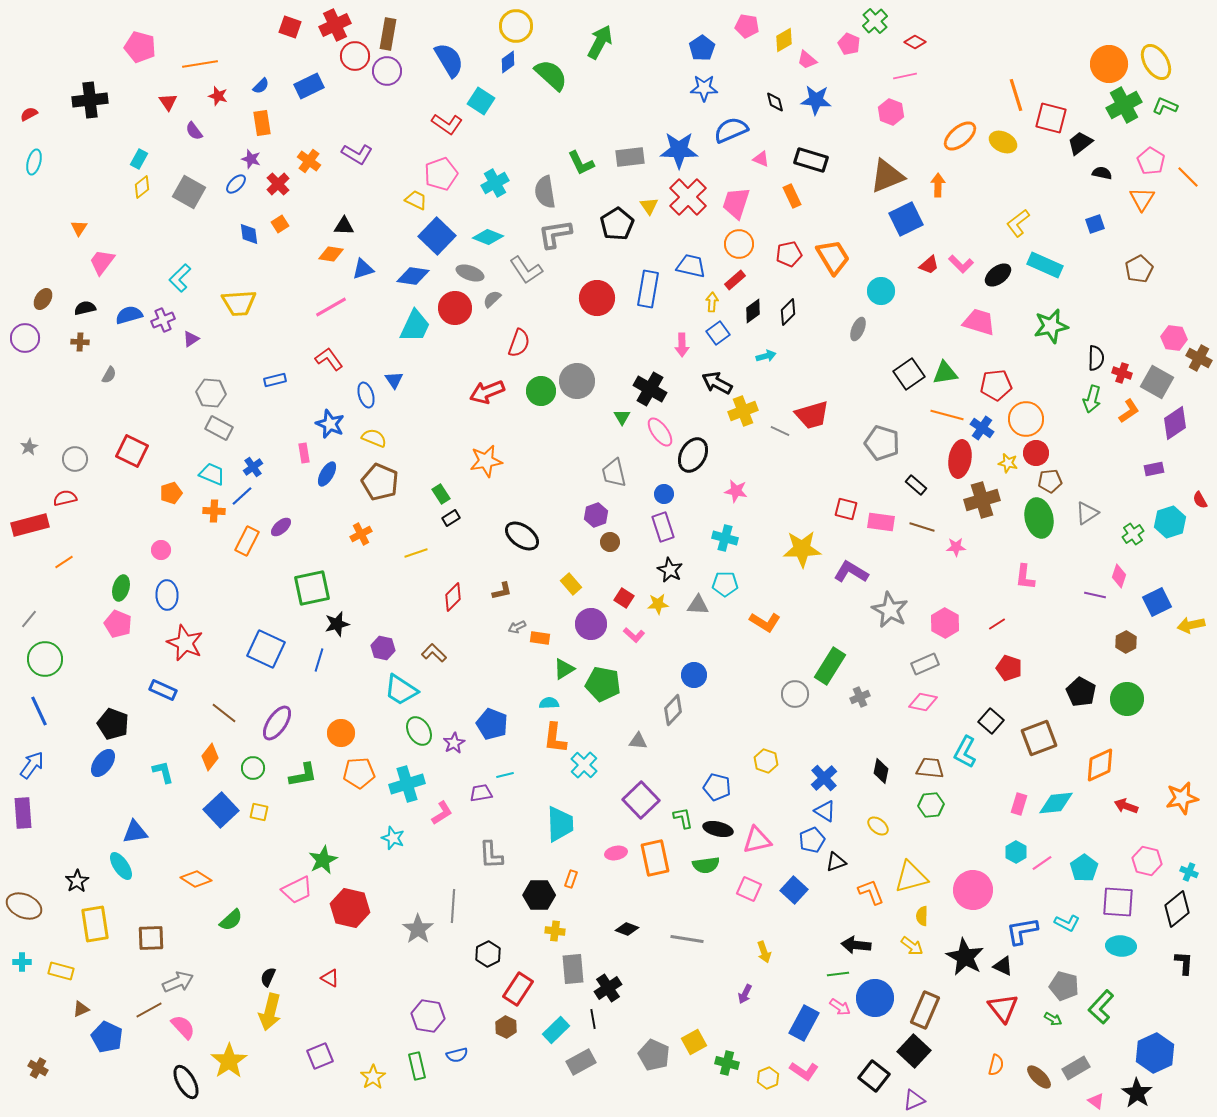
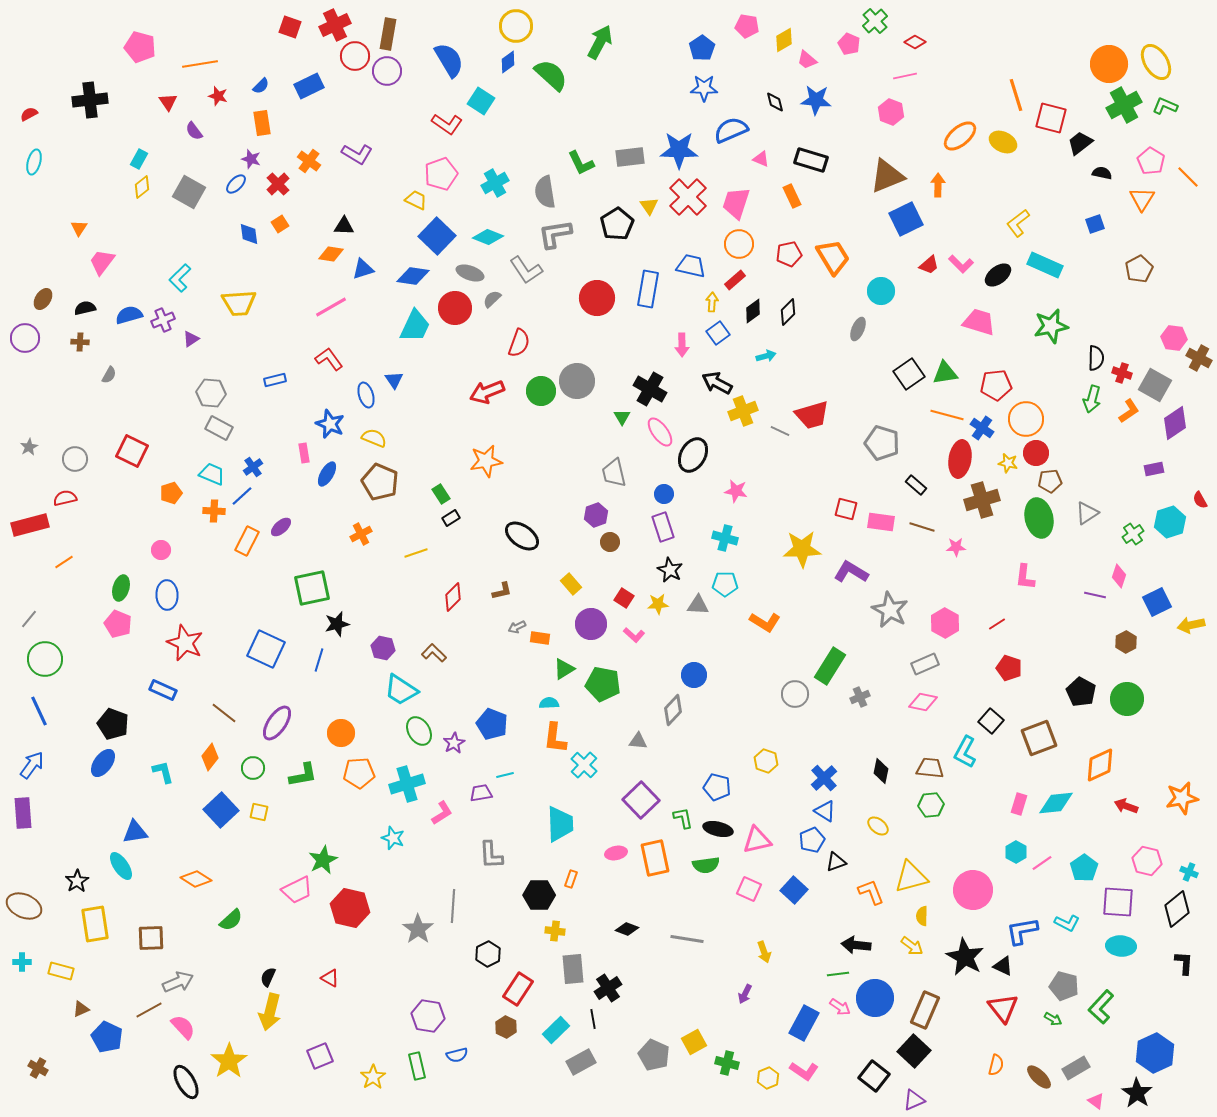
gray square at (1157, 382): moved 2 px left, 3 px down
